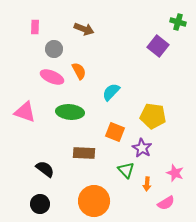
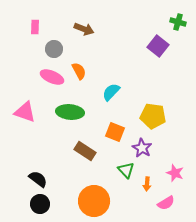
brown rectangle: moved 1 px right, 2 px up; rotated 30 degrees clockwise
black semicircle: moved 7 px left, 10 px down
